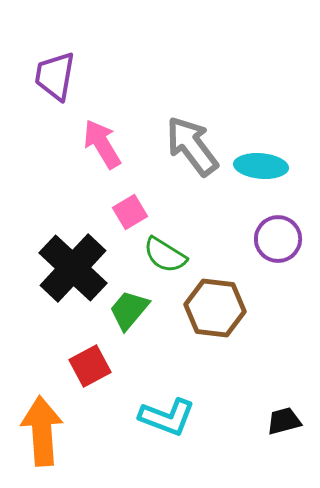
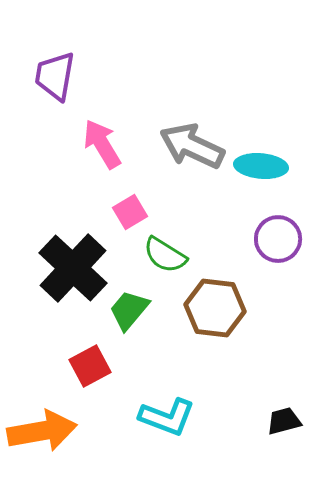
gray arrow: rotated 28 degrees counterclockwise
orange arrow: rotated 84 degrees clockwise
